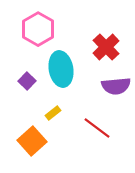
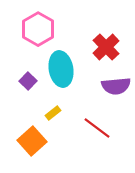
purple square: moved 1 px right
